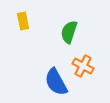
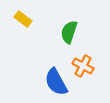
yellow rectangle: moved 2 px up; rotated 42 degrees counterclockwise
